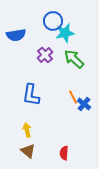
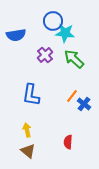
cyan star: rotated 18 degrees clockwise
orange line: moved 1 px left, 1 px up; rotated 64 degrees clockwise
red semicircle: moved 4 px right, 11 px up
